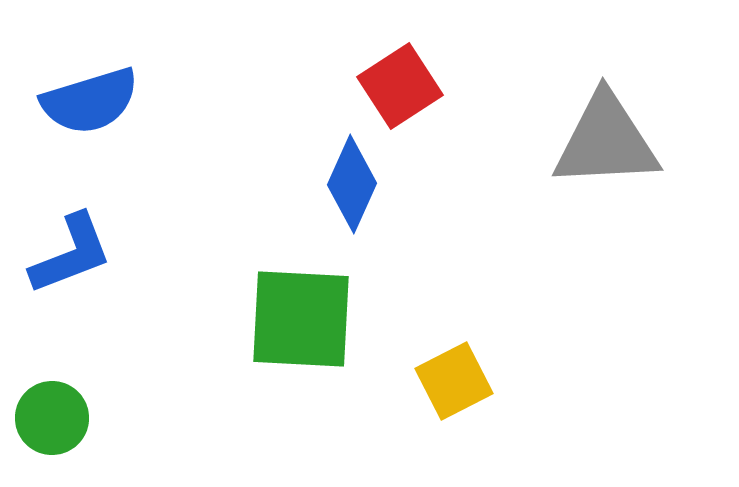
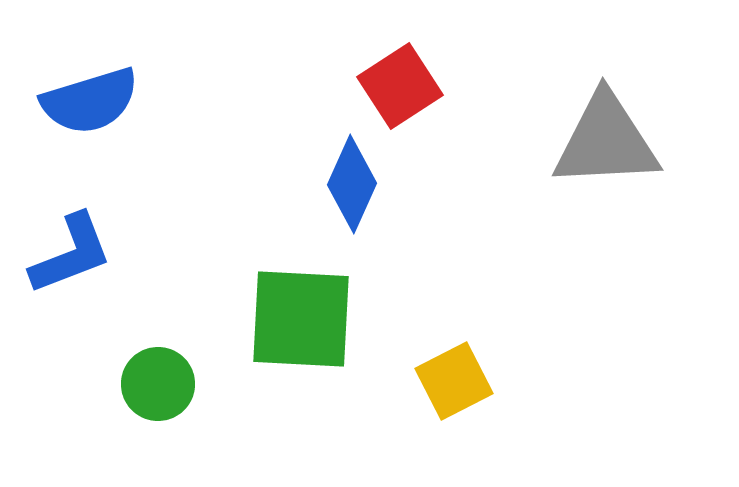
green circle: moved 106 px right, 34 px up
